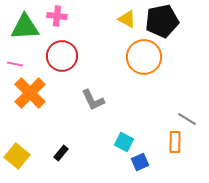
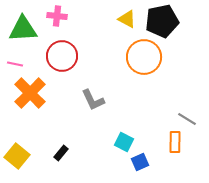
green triangle: moved 2 px left, 2 px down
